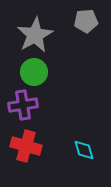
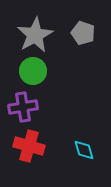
gray pentagon: moved 3 px left, 12 px down; rotated 25 degrees clockwise
green circle: moved 1 px left, 1 px up
purple cross: moved 2 px down
red cross: moved 3 px right
